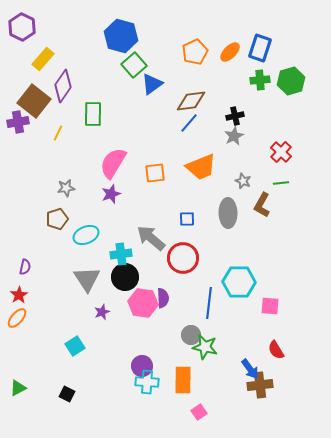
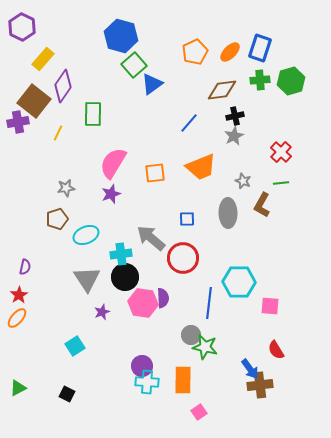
brown diamond at (191, 101): moved 31 px right, 11 px up
